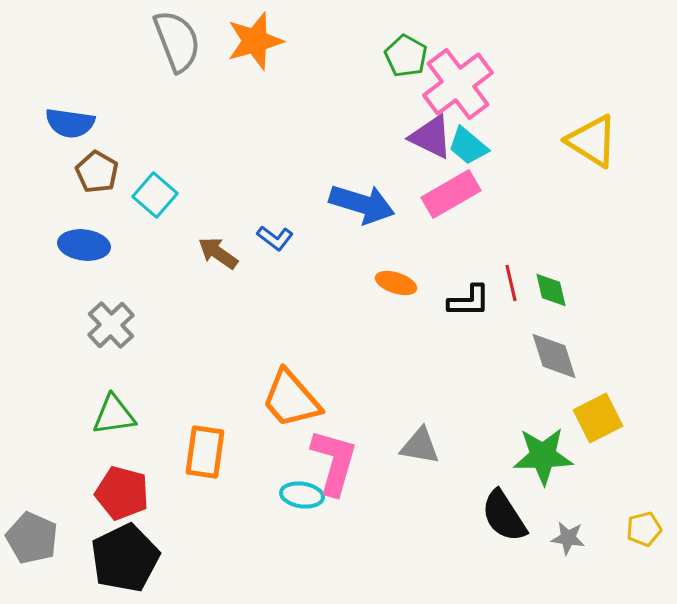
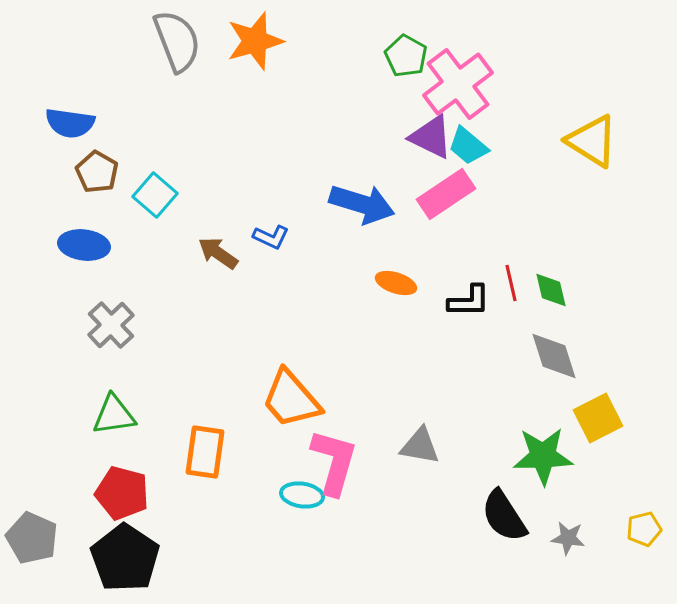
pink rectangle: moved 5 px left; rotated 4 degrees counterclockwise
blue L-shape: moved 4 px left, 1 px up; rotated 12 degrees counterclockwise
black pentagon: rotated 12 degrees counterclockwise
